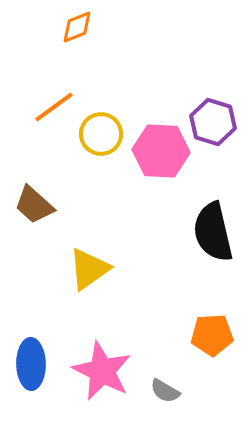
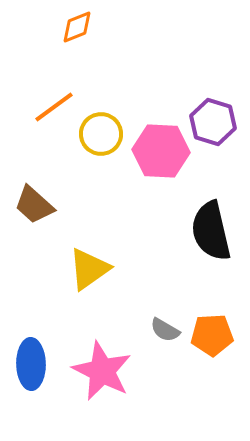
black semicircle: moved 2 px left, 1 px up
gray semicircle: moved 61 px up
